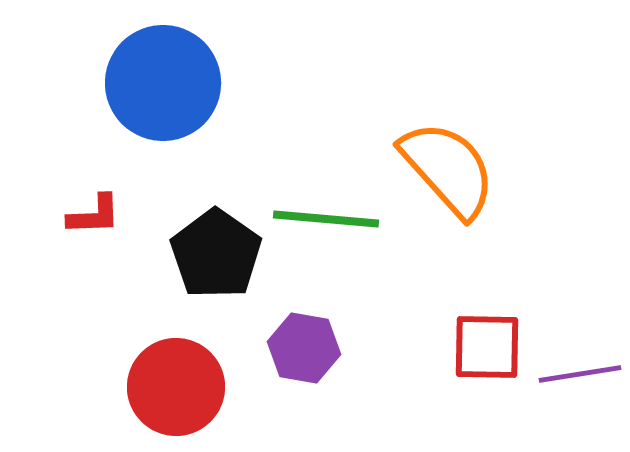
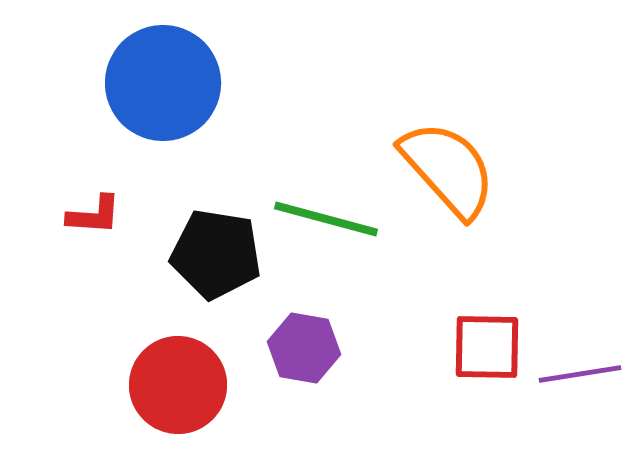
red L-shape: rotated 6 degrees clockwise
green line: rotated 10 degrees clockwise
black pentagon: rotated 26 degrees counterclockwise
red circle: moved 2 px right, 2 px up
